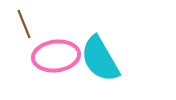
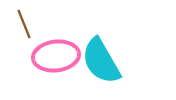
cyan semicircle: moved 1 px right, 2 px down
